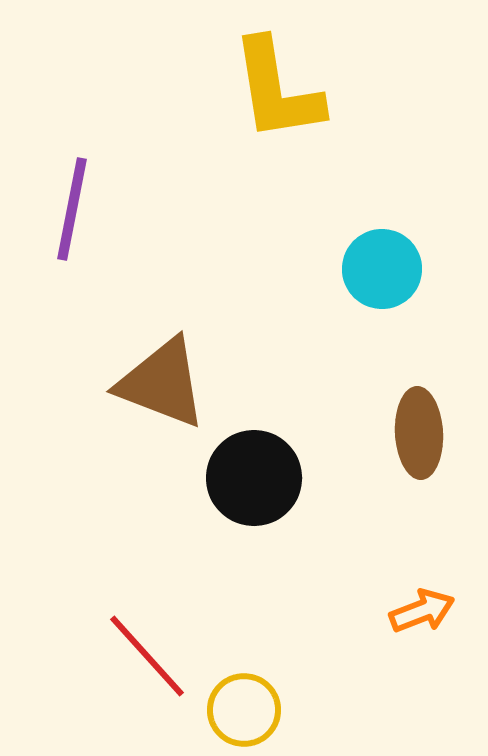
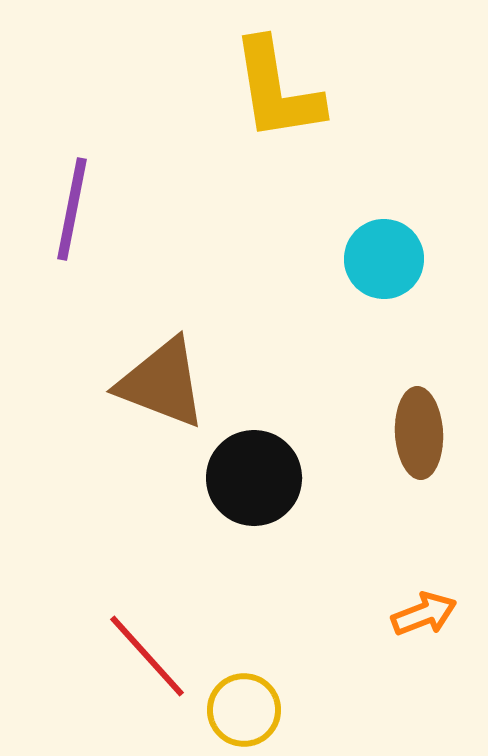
cyan circle: moved 2 px right, 10 px up
orange arrow: moved 2 px right, 3 px down
